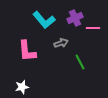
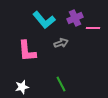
green line: moved 19 px left, 22 px down
